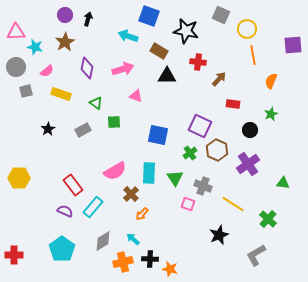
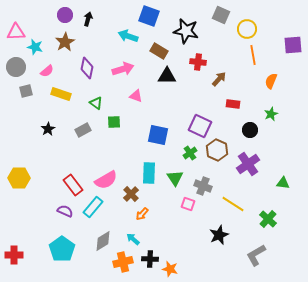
pink semicircle at (115, 171): moved 9 px left, 9 px down
